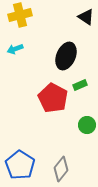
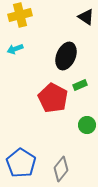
blue pentagon: moved 1 px right, 2 px up
